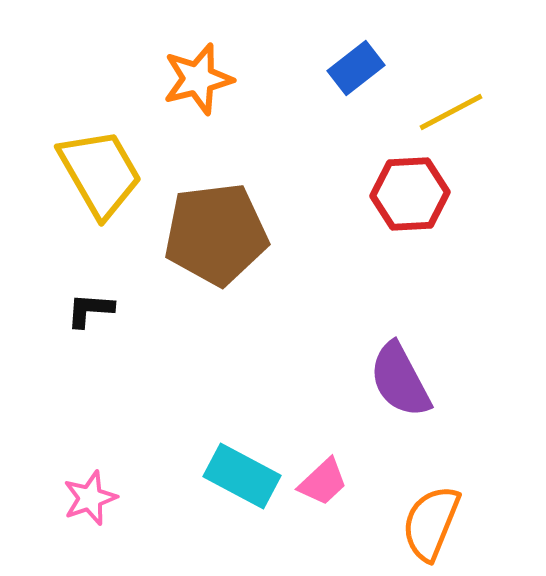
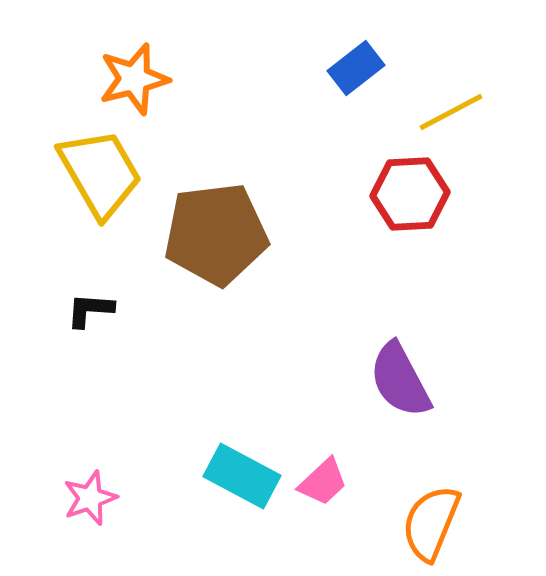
orange star: moved 64 px left
